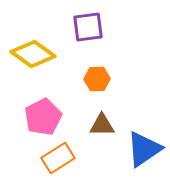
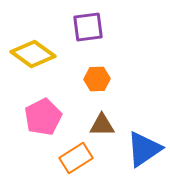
orange rectangle: moved 18 px right
